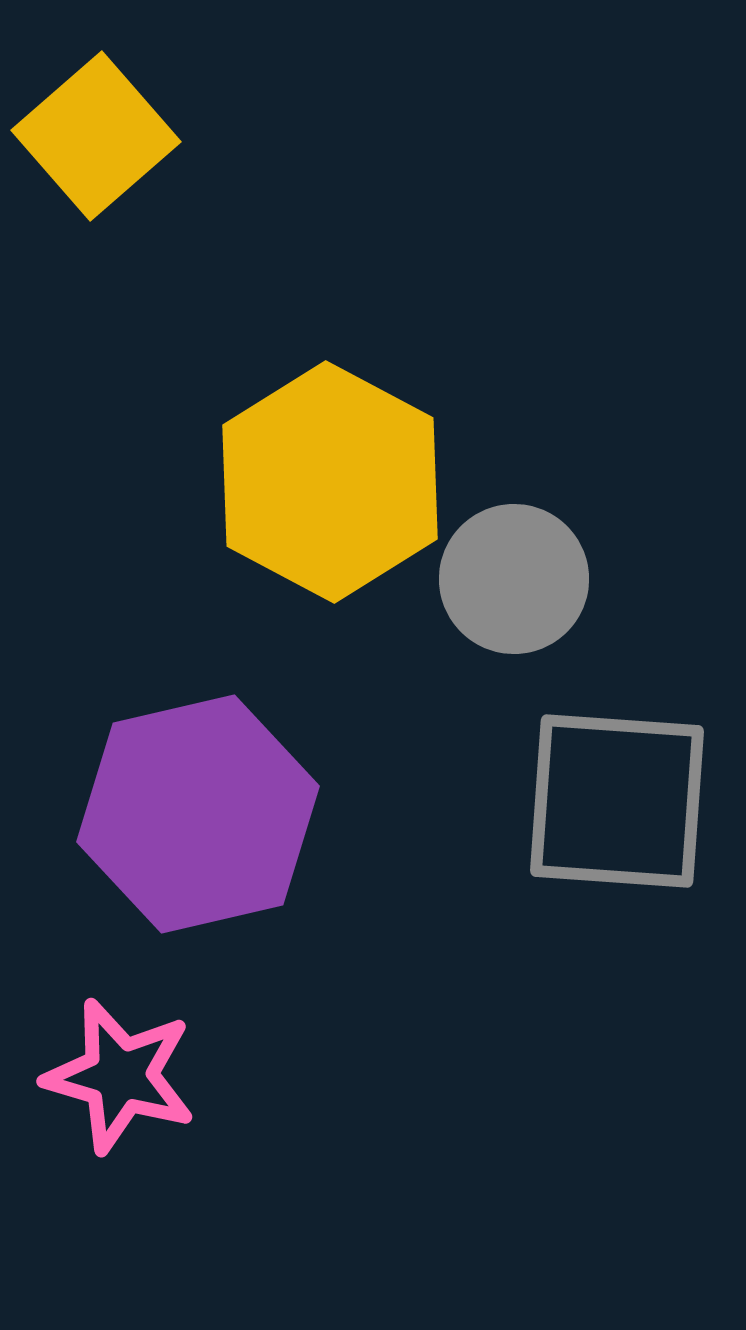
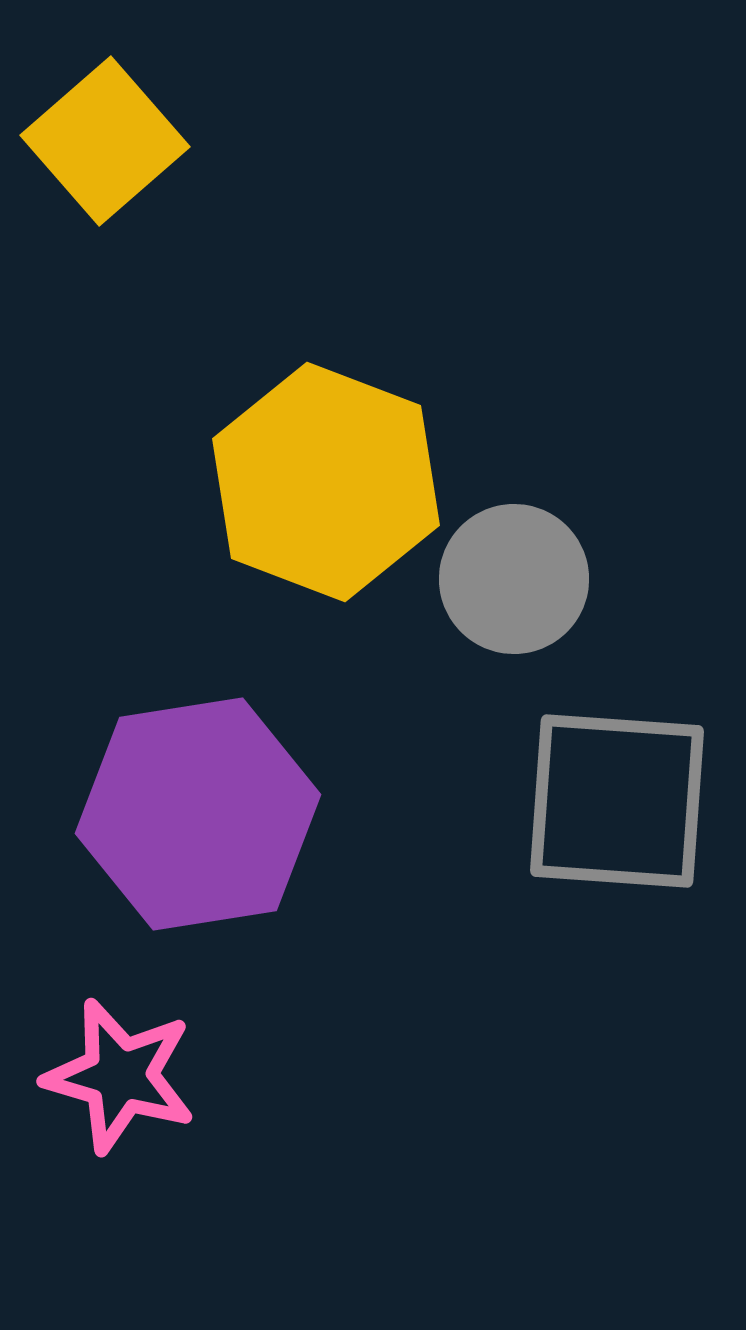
yellow square: moved 9 px right, 5 px down
yellow hexagon: moved 4 px left; rotated 7 degrees counterclockwise
purple hexagon: rotated 4 degrees clockwise
